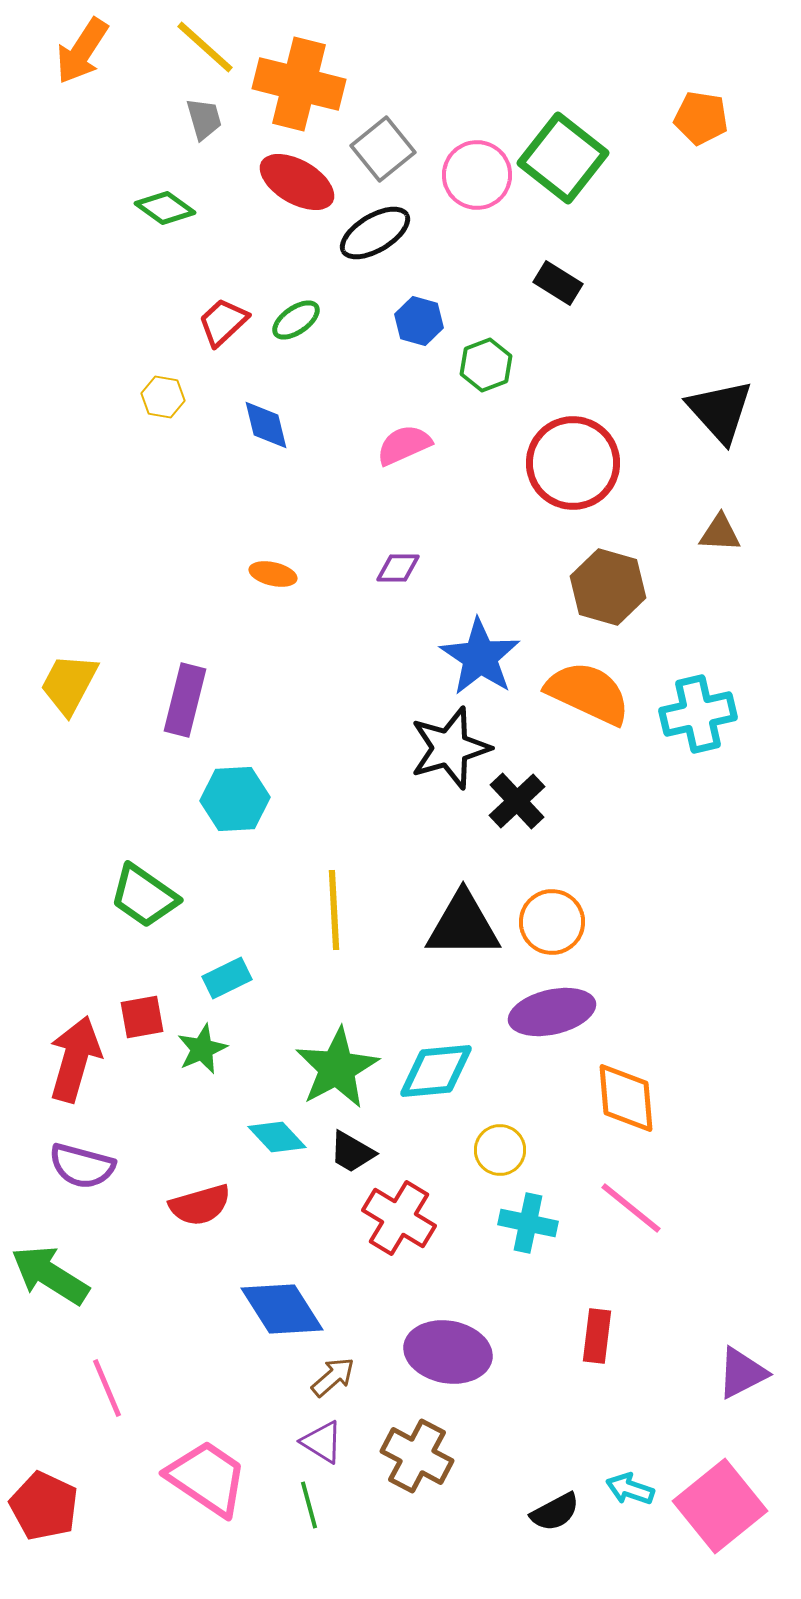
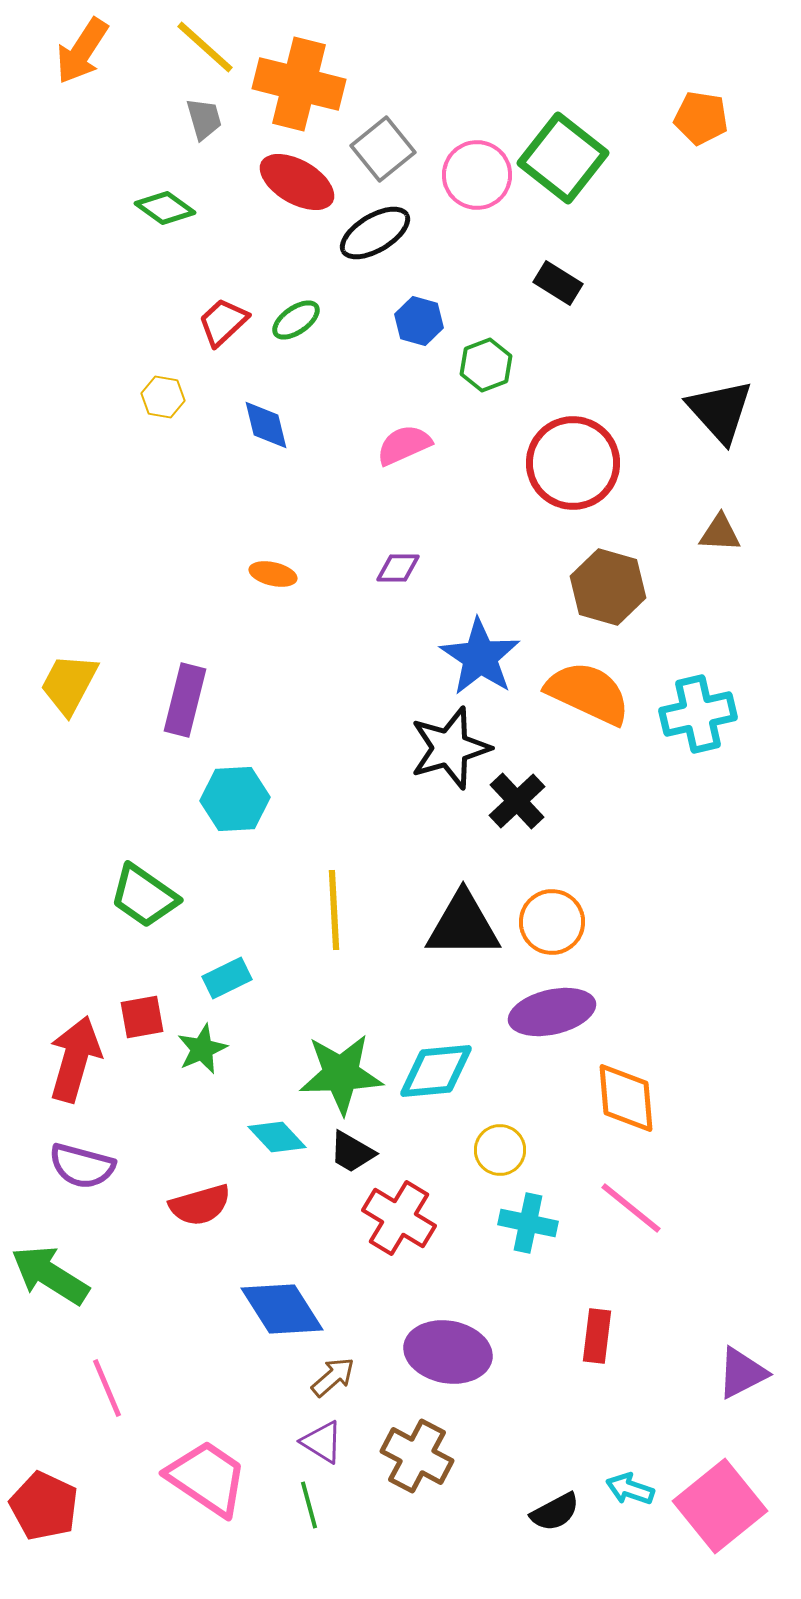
green star at (337, 1068): moved 4 px right, 6 px down; rotated 26 degrees clockwise
